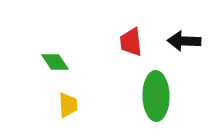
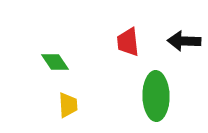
red trapezoid: moved 3 px left
